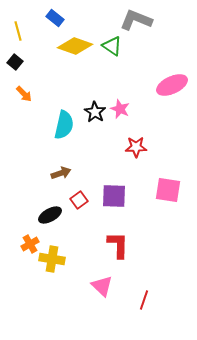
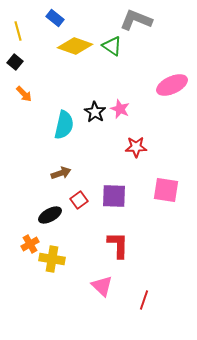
pink square: moved 2 px left
